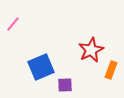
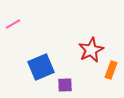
pink line: rotated 21 degrees clockwise
